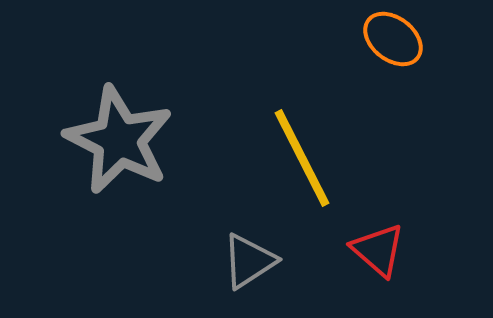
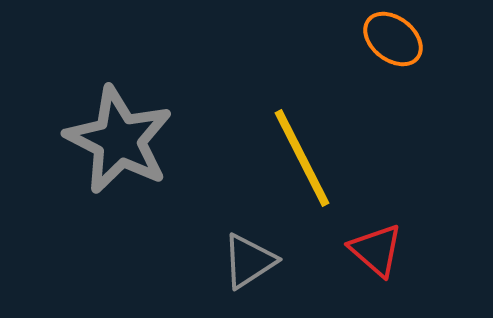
red triangle: moved 2 px left
